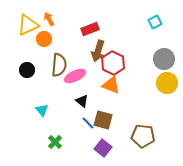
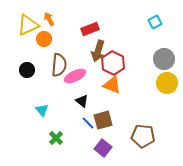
orange triangle: moved 1 px right
brown square: rotated 30 degrees counterclockwise
green cross: moved 1 px right, 4 px up
